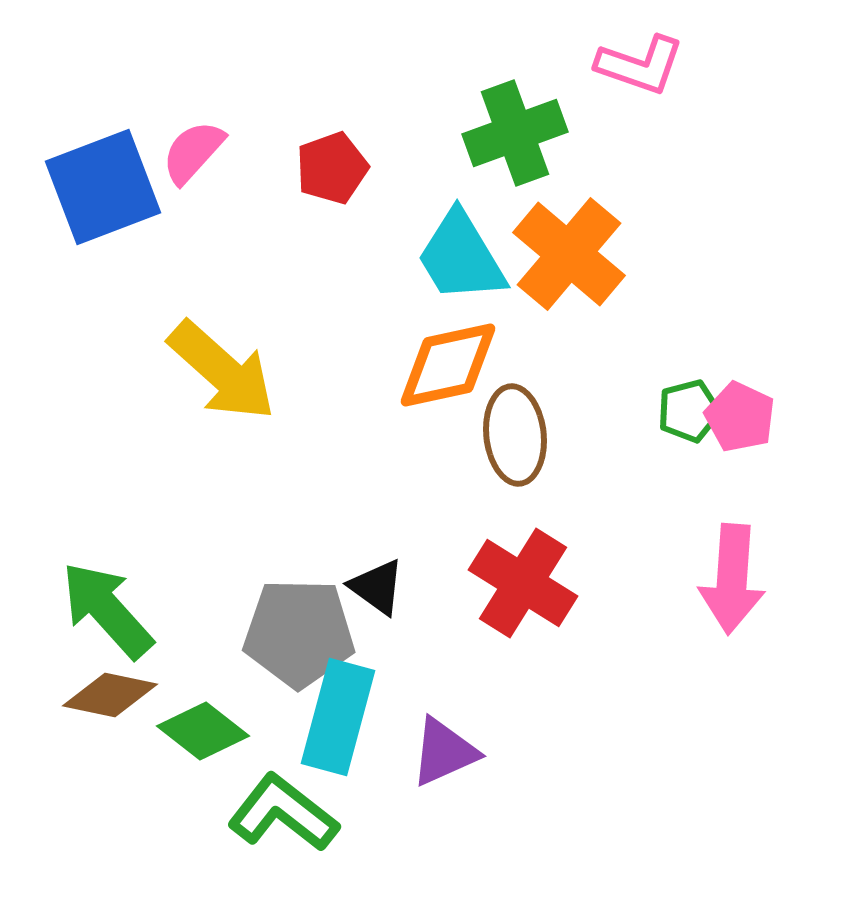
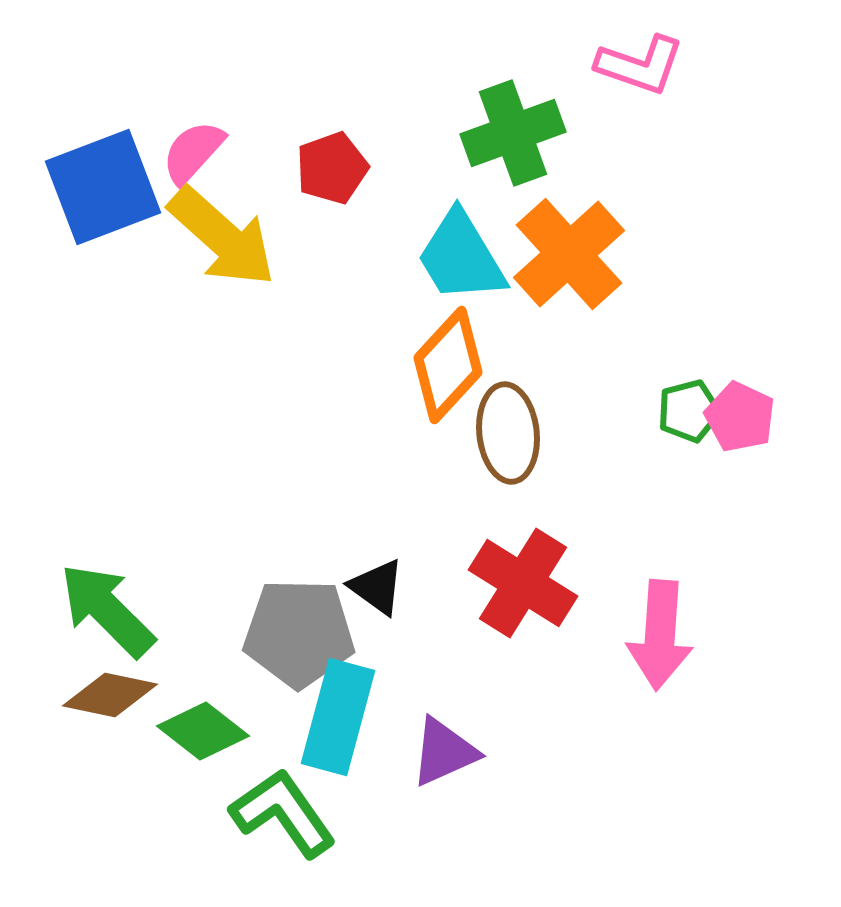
green cross: moved 2 px left
orange cross: rotated 8 degrees clockwise
orange diamond: rotated 35 degrees counterclockwise
yellow arrow: moved 134 px up
brown ellipse: moved 7 px left, 2 px up
pink arrow: moved 72 px left, 56 px down
green arrow: rotated 3 degrees counterclockwise
green L-shape: rotated 17 degrees clockwise
